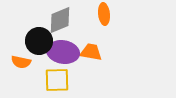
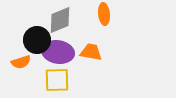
black circle: moved 2 px left, 1 px up
purple ellipse: moved 5 px left
orange semicircle: rotated 30 degrees counterclockwise
